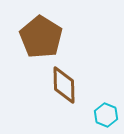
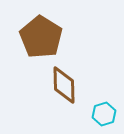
cyan hexagon: moved 2 px left, 1 px up; rotated 20 degrees clockwise
